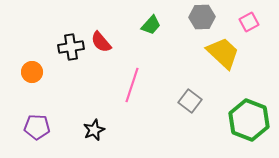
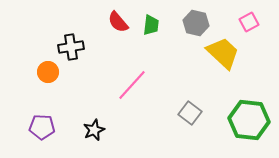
gray hexagon: moved 6 px left, 6 px down; rotated 15 degrees clockwise
green trapezoid: rotated 35 degrees counterclockwise
red semicircle: moved 17 px right, 20 px up
orange circle: moved 16 px right
pink line: rotated 24 degrees clockwise
gray square: moved 12 px down
green hexagon: rotated 15 degrees counterclockwise
purple pentagon: moved 5 px right
